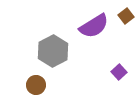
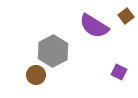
purple semicircle: rotated 64 degrees clockwise
purple square: rotated 21 degrees counterclockwise
brown circle: moved 10 px up
